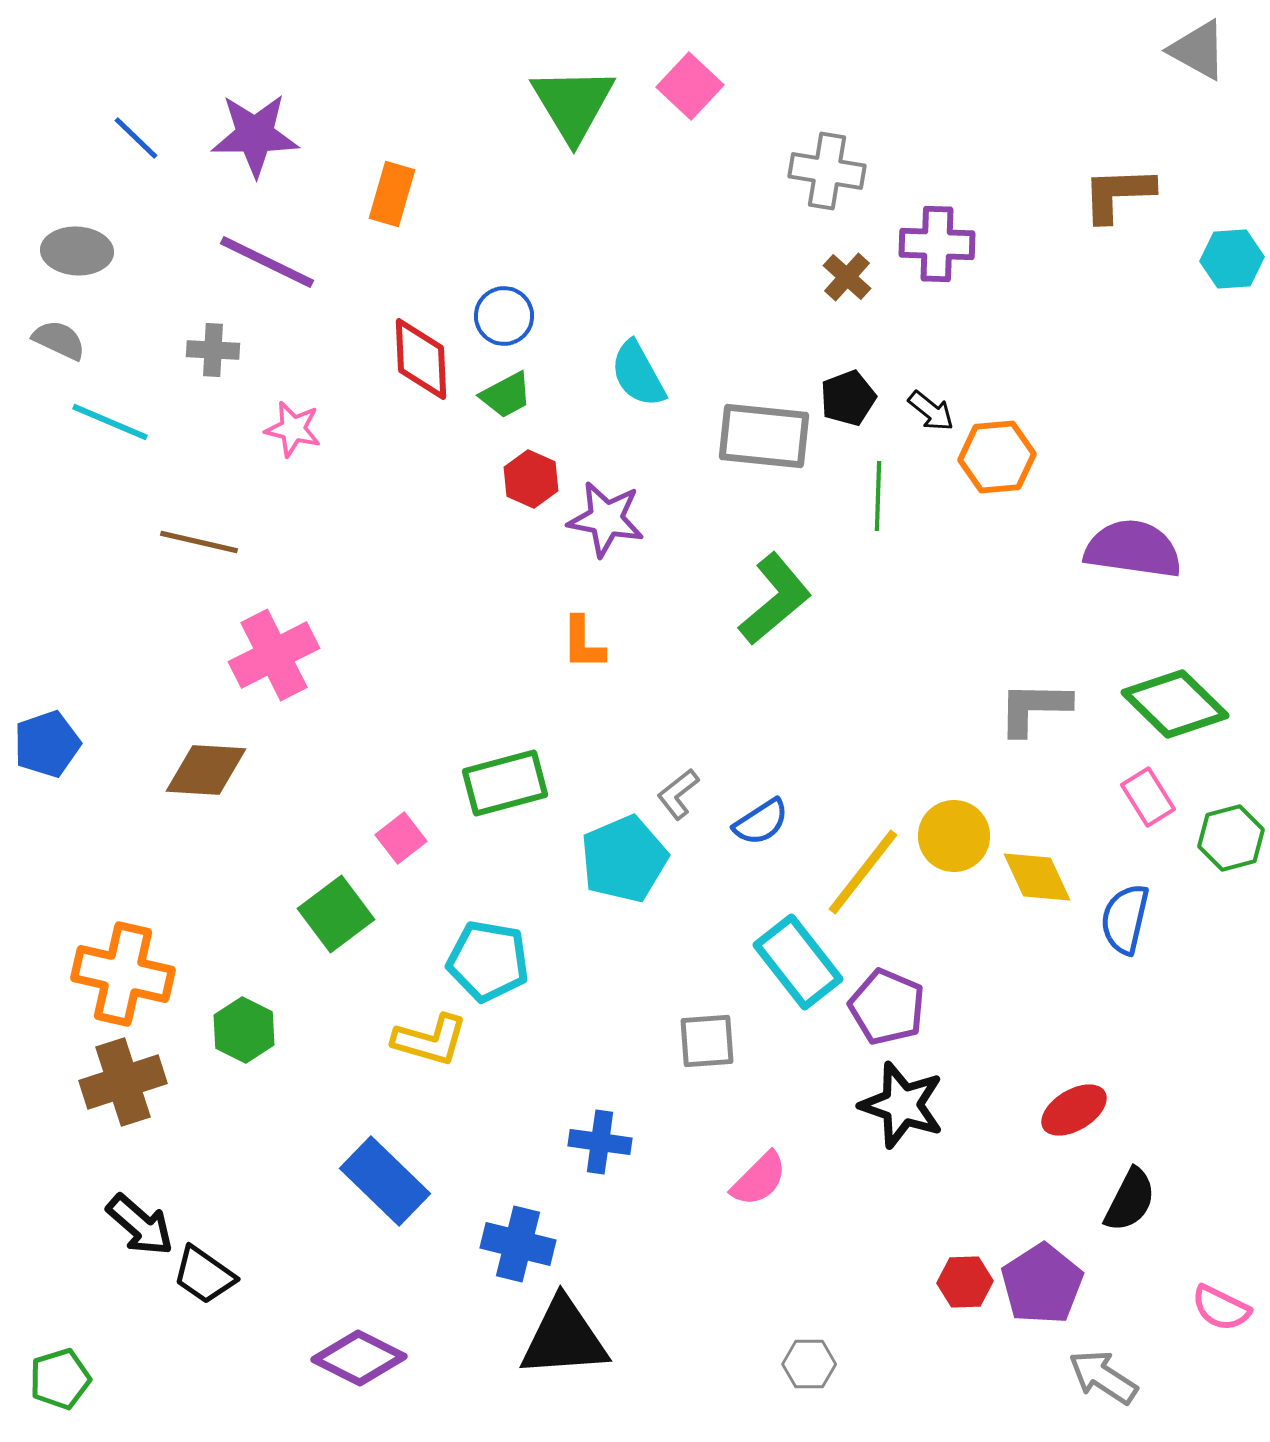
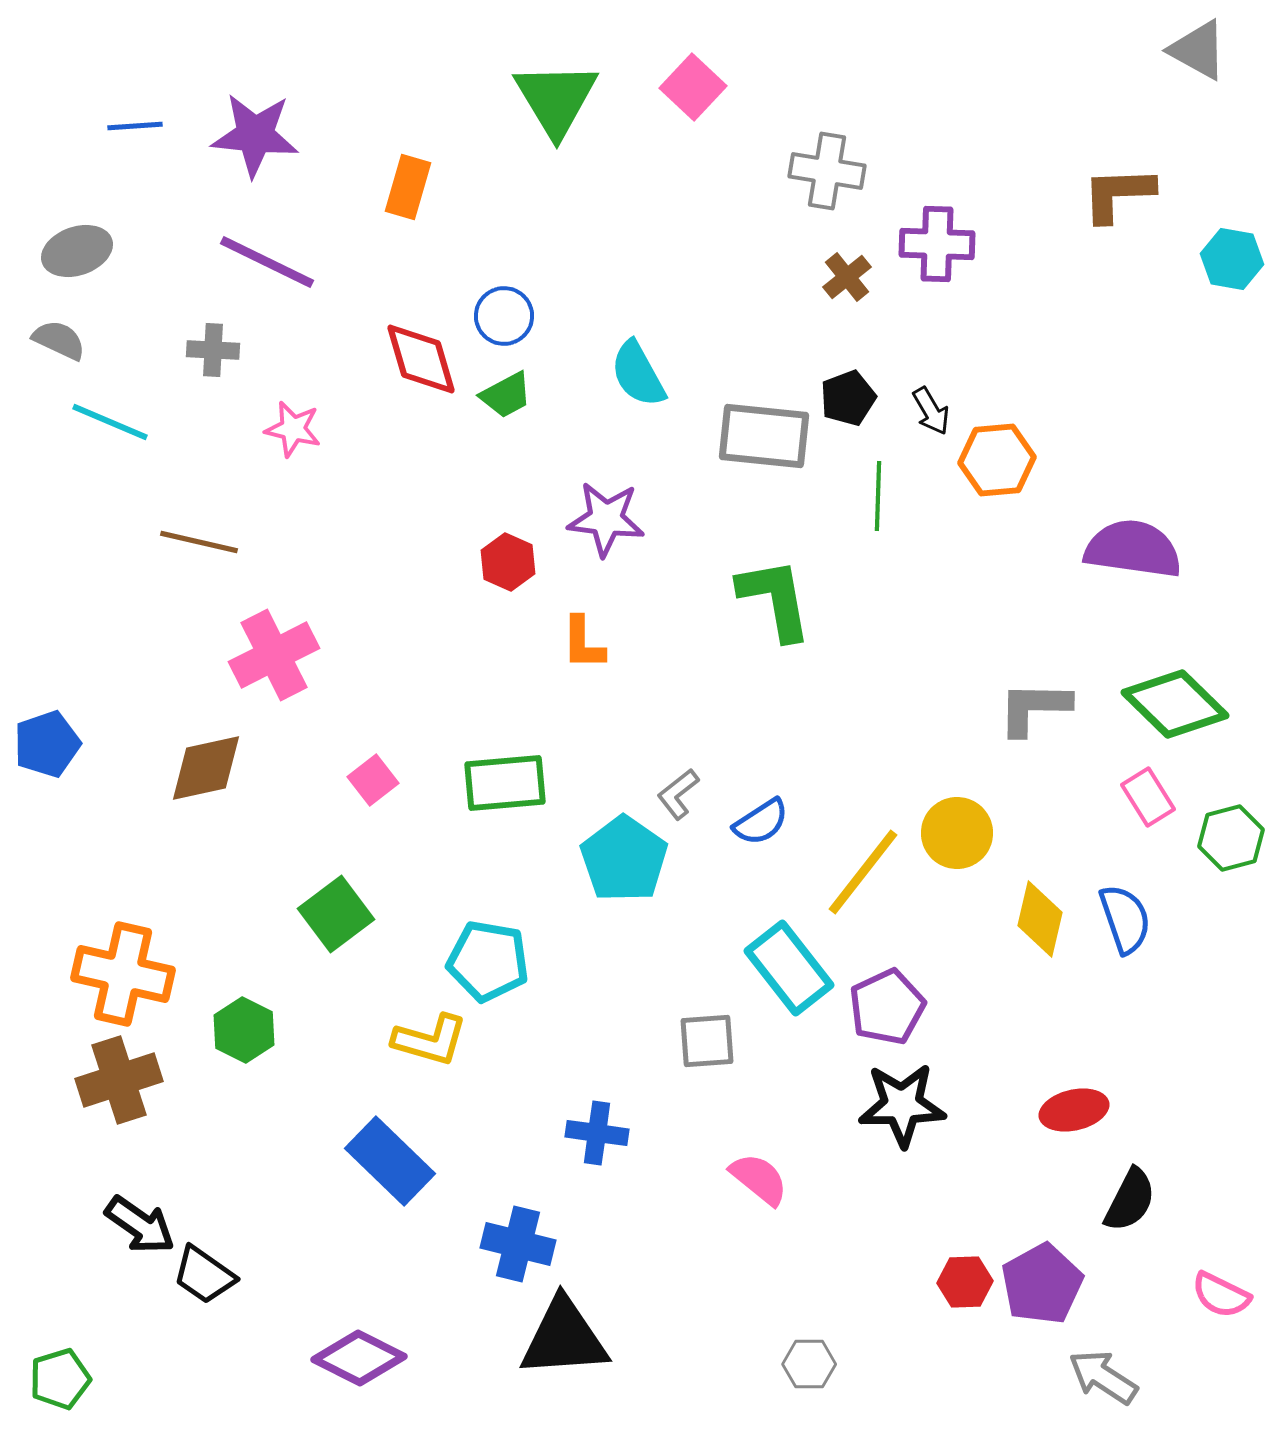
pink square at (690, 86): moved 3 px right, 1 px down
green triangle at (573, 104): moved 17 px left, 5 px up
purple star at (255, 135): rotated 6 degrees clockwise
blue line at (136, 138): moved 1 px left, 12 px up; rotated 48 degrees counterclockwise
orange rectangle at (392, 194): moved 16 px right, 7 px up
gray ellipse at (77, 251): rotated 22 degrees counterclockwise
cyan hexagon at (1232, 259): rotated 14 degrees clockwise
brown cross at (847, 277): rotated 9 degrees clockwise
red diamond at (421, 359): rotated 14 degrees counterclockwise
black arrow at (931, 411): rotated 21 degrees clockwise
orange hexagon at (997, 457): moved 3 px down
red hexagon at (531, 479): moved 23 px left, 83 px down
purple star at (606, 519): rotated 4 degrees counterclockwise
green L-shape at (775, 599): rotated 60 degrees counterclockwise
brown diamond at (206, 770): moved 2 px up; rotated 16 degrees counterclockwise
green rectangle at (505, 783): rotated 10 degrees clockwise
yellow circle at (954, 836): moved 3 px right, 3 px up
pink square at (401, 838): moved 28 px left, 58 px up
cyan pentagon at (624, 859): rotated 14 degrees counterclockwise
yellow diamond at (1037, 877): moved 3 px right, 42 px down; rotated 38 degrees clockwise
blue semicircle at (1125, 919): rotated 148 degrees clockwise
cyan rectangle at (798, 962): moved 9 px left, 6 px down
purple pentagon at (887, 1007): rotated 24 degrees clockwise
brown cross at (123, 1082): moved 4 px left, 2 px up
black star at (902, 1105): rotated 20 degrees counterclockwise
red ellipse at (1074, 1110): rotated 18 degrees clockwise
blue cross at (600, 1142): moved 3 px left, 9 px up
pink semicircle at (759, 1179): rotated 96 degrees counterclockwise
blue rectangle at (385, 1181): moved 5 px right, 20 px up
black arrow at (140, 1225): rotated 6 degrees counterclockwise
purple pentagon at (1042, 1284): rotated 4 degrees clockwise
pink semicircle at (1221, 1308): moved 13 px up
